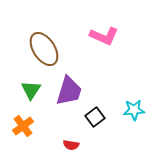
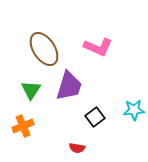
pink L-shape: moved 6 px left, 11 px down
purple trapezoid: moved 5 px up
orange cross: rotated 15 degrees clockwise
red semicircle: moved 6 px right, 3 px down
